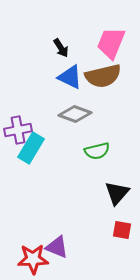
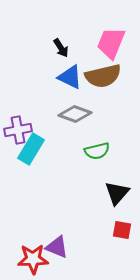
cyan rectangle: moved 1 px down
